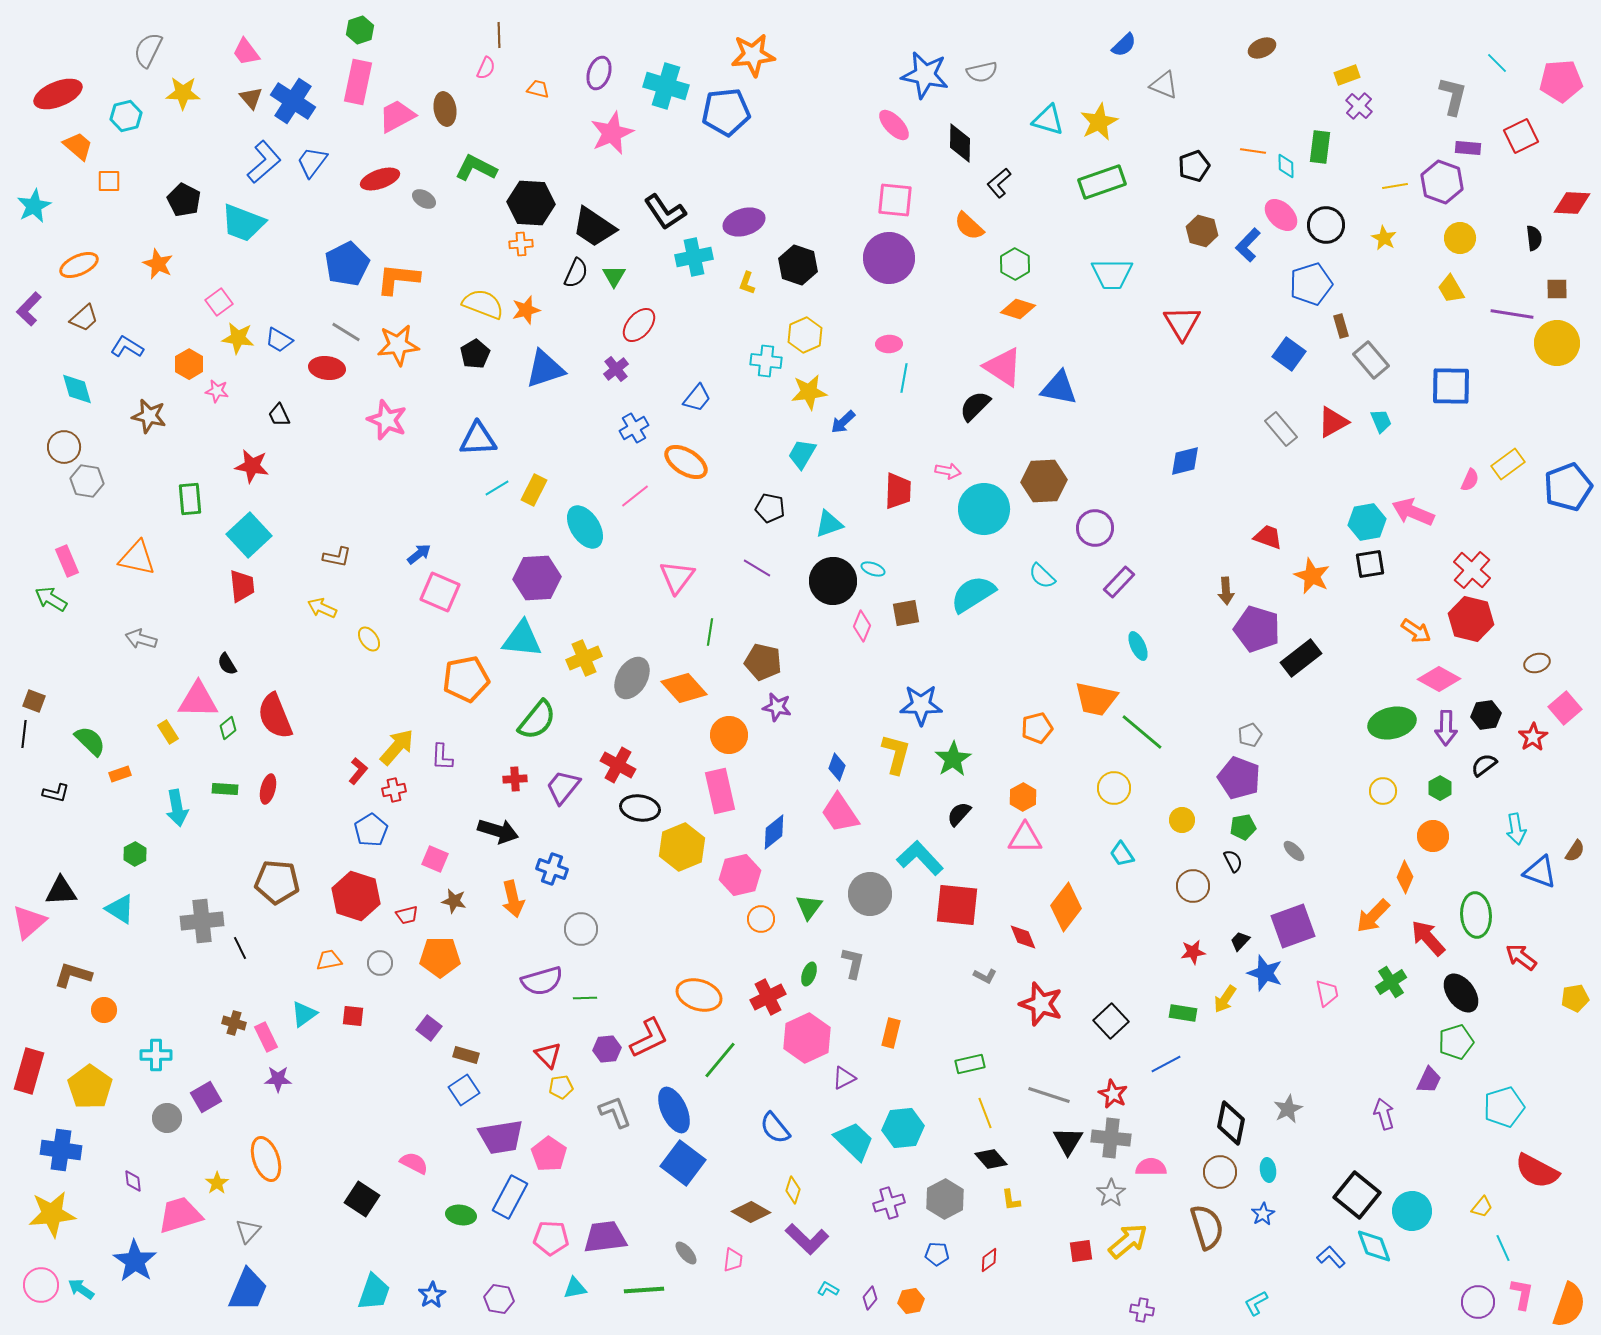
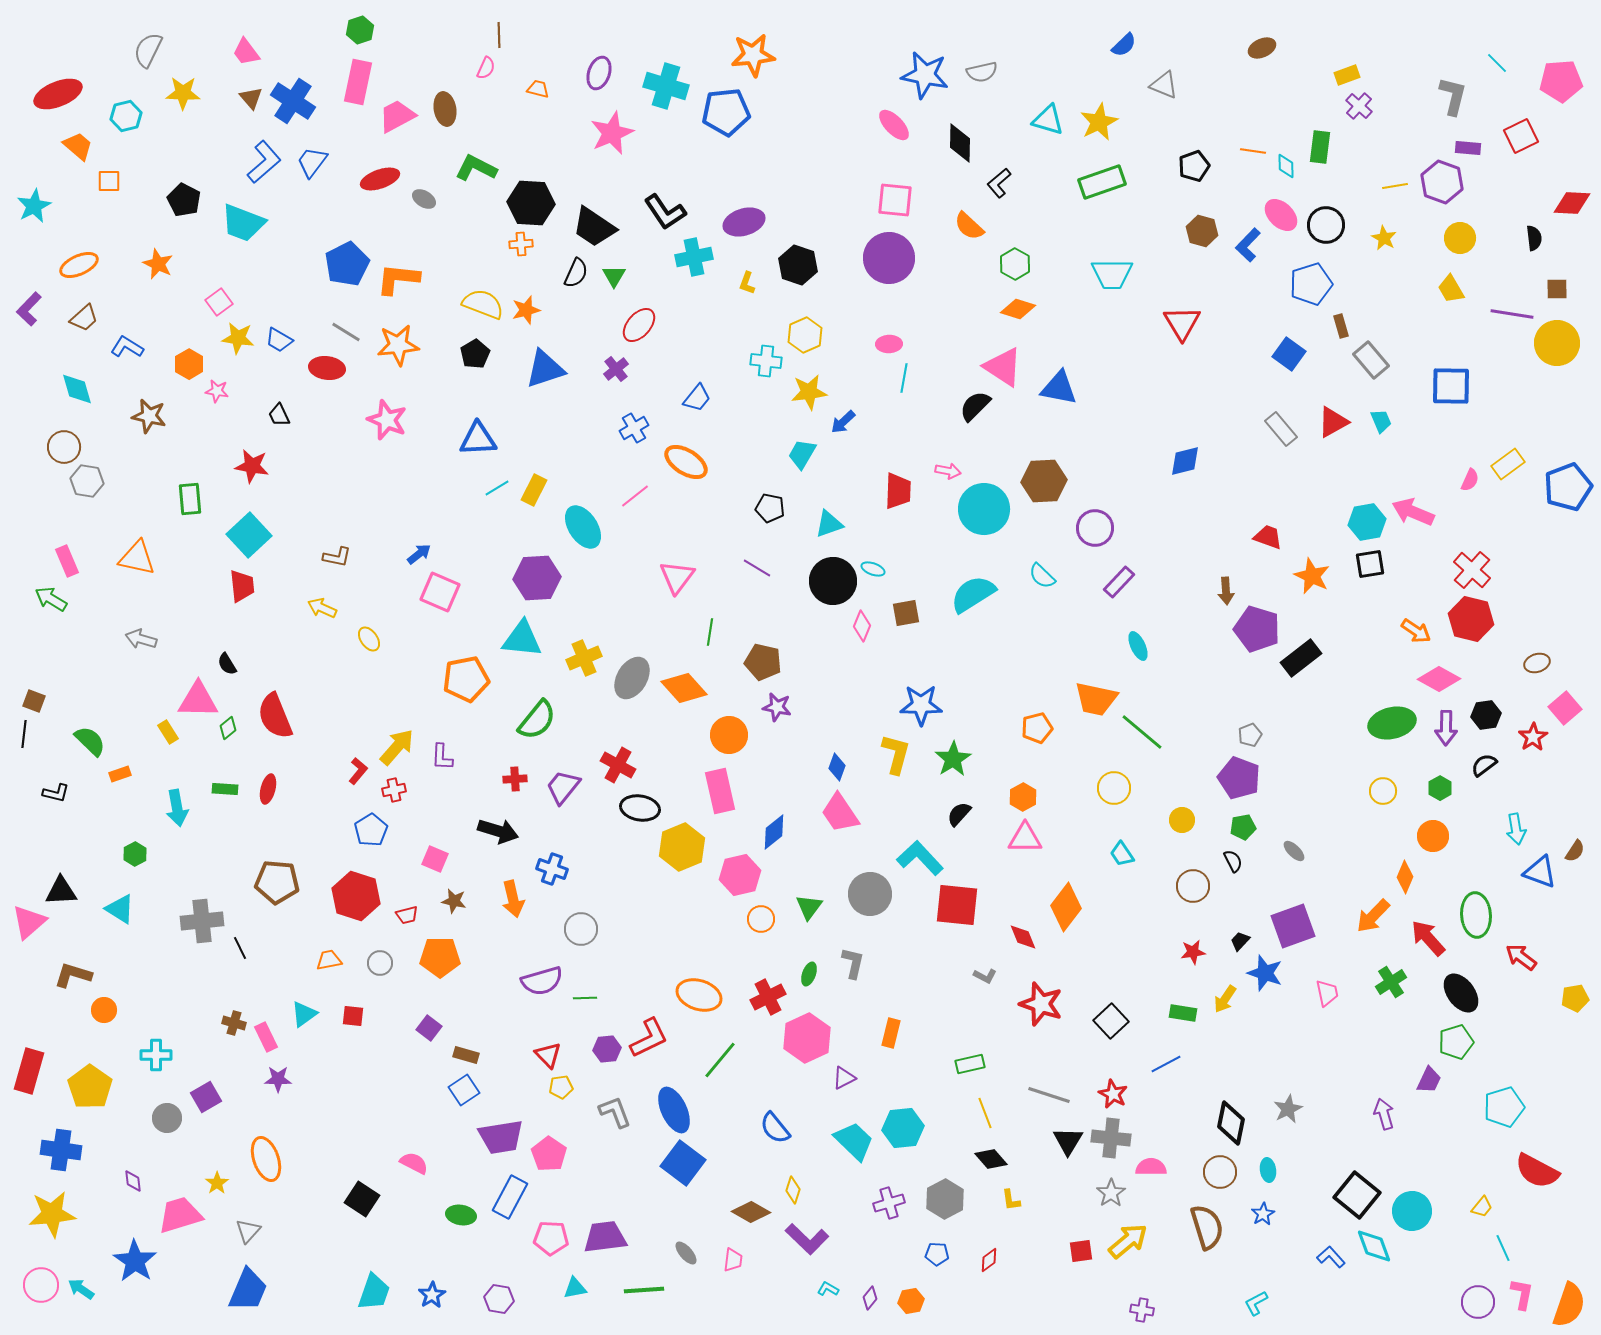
cyan ellipse at (585, 527): moved 2 px left
